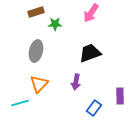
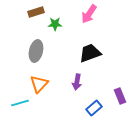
pink arrow: moved 2 px left, 1 px down
purple arrow: moved 1 px right
purple rectangle: rotated 21 degrees counterclockwise
blue rectangle: rotated 14 degrees clockwise
